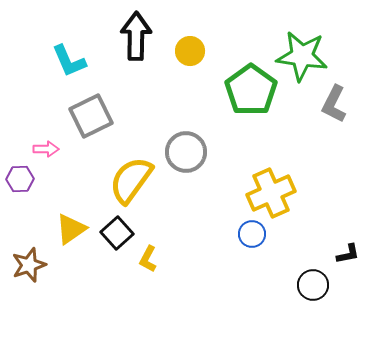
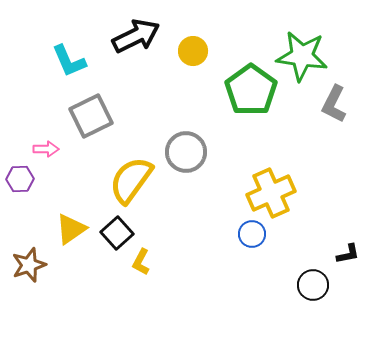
black arrow: rotated 63 degrees clockwise
yellow circle: moved 3 px right
yellow L-shape: moved 7 px left, 3 px down
